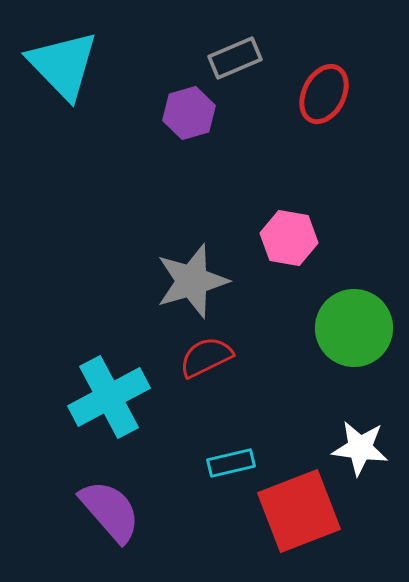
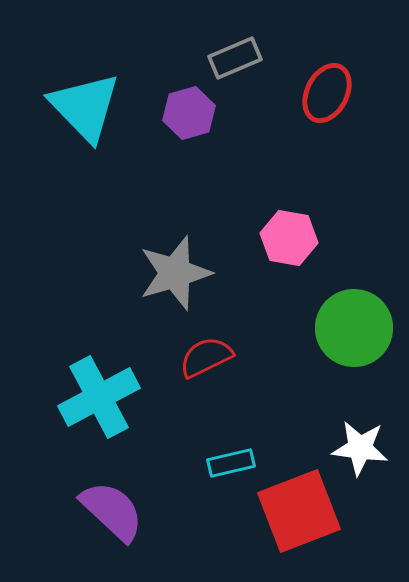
cyan triangle: moved 22 px right, 42 px down
red ellipse: moved 3 px right, 1 px up
gray star: moved 17 px left, 8 px up
cyan cross: moved 10 px left
purple semicircle: moved 2 px right; rotated 6 degrees counterclockwise
